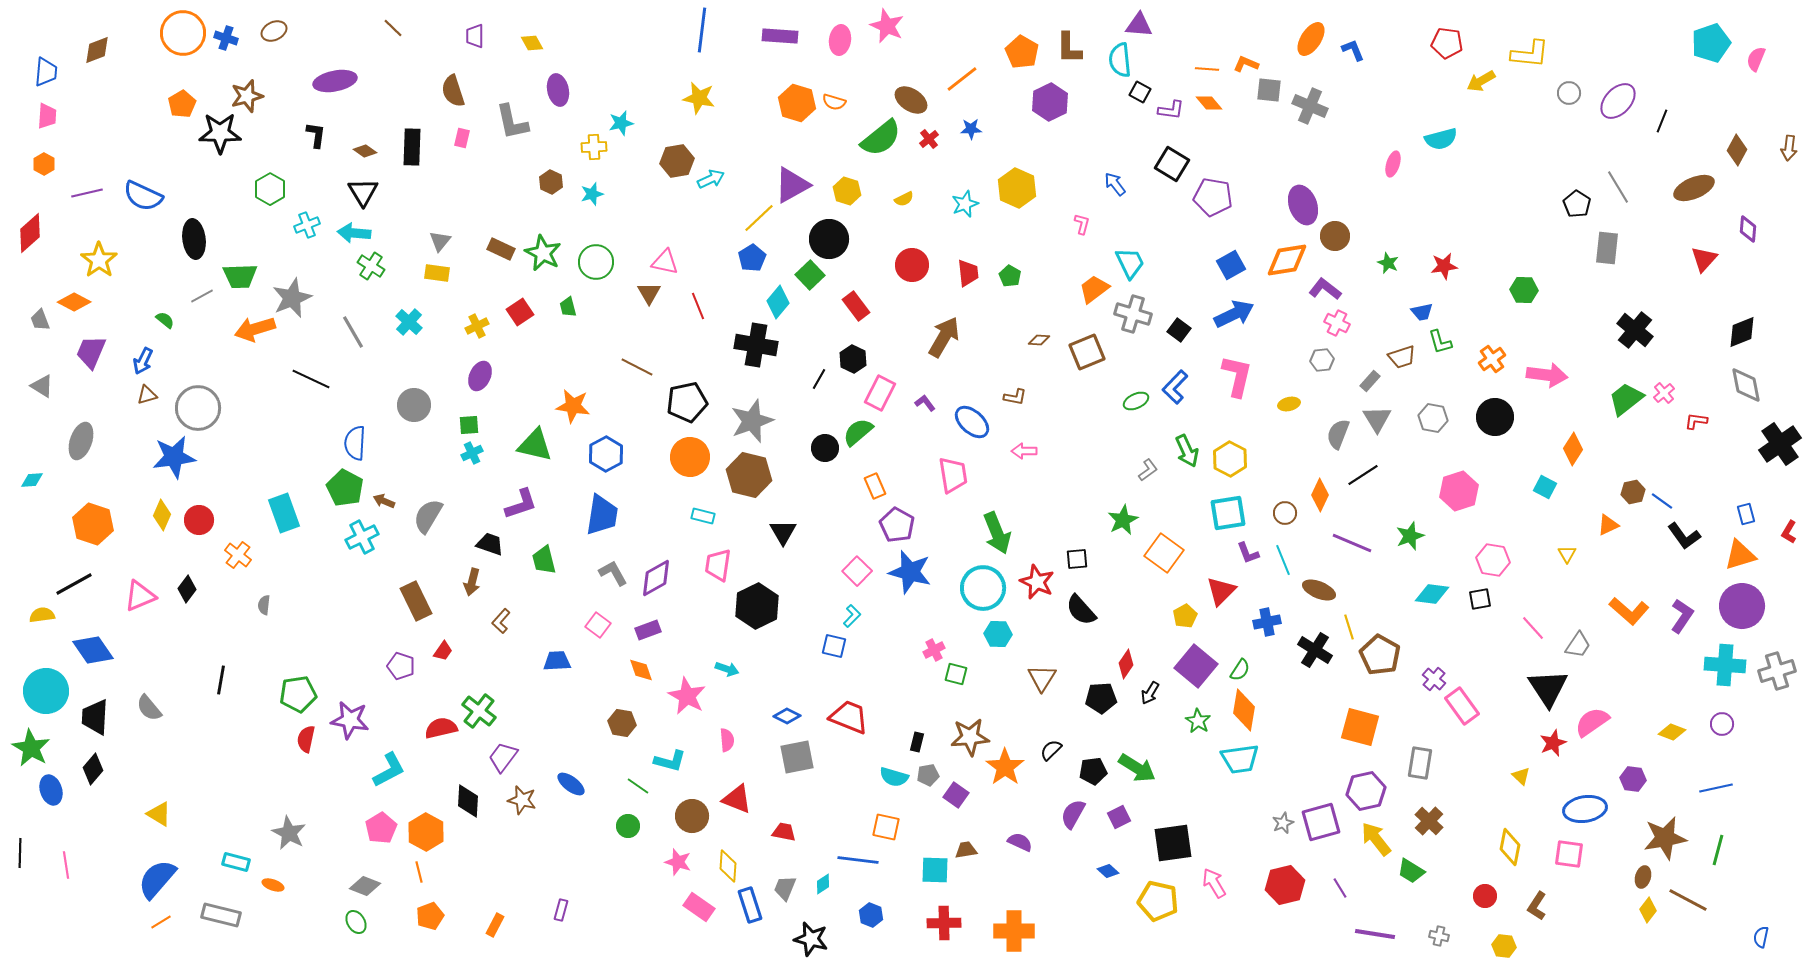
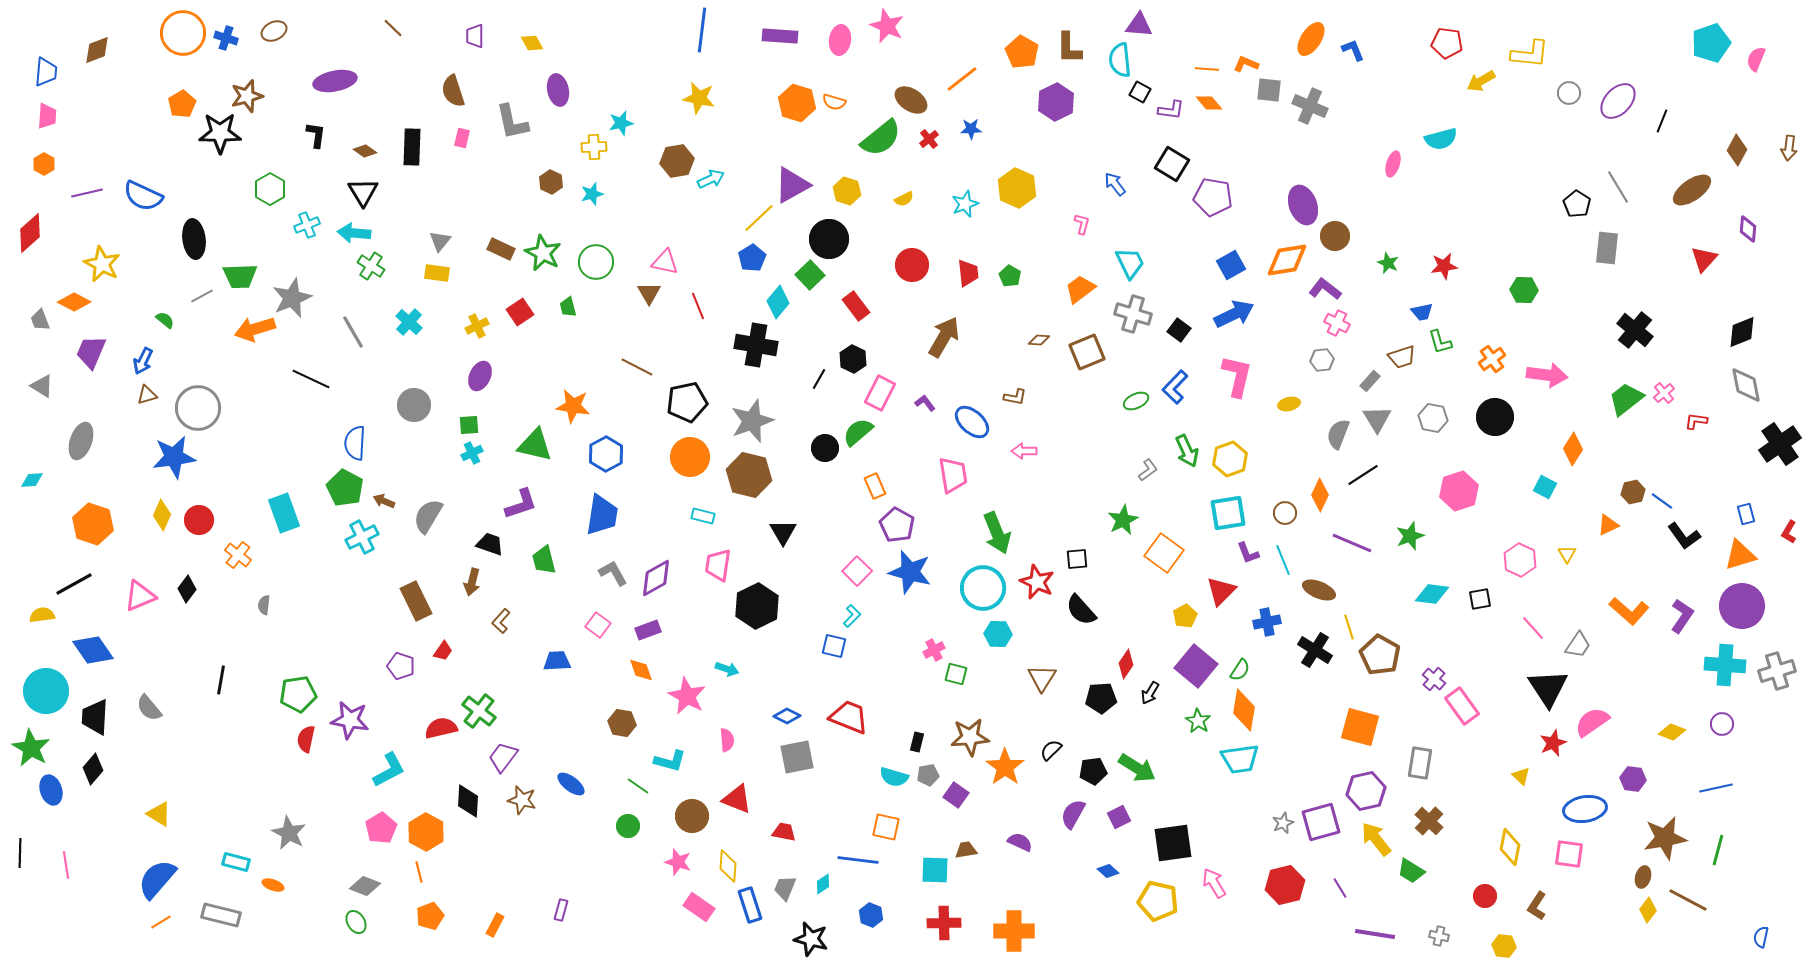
purple hexagon at (1050, 102): moved 6 px right
brown ellipse at (1694, 188): moved 2 px left, 2 px down; rotated 12 degrees counterclockwise
yellow star at (99, 260): moved 3 px right, 4 px down; rotated 9 degrees counterclockwise
orange trapezoid at (1094, 289): moved 14 px left
yellow hexagon at (1230, 459): rotated 12 degrees clockwise
pink hexagon at (1493, 560): moved 27 px right; rotated 16 degrees clockwise
